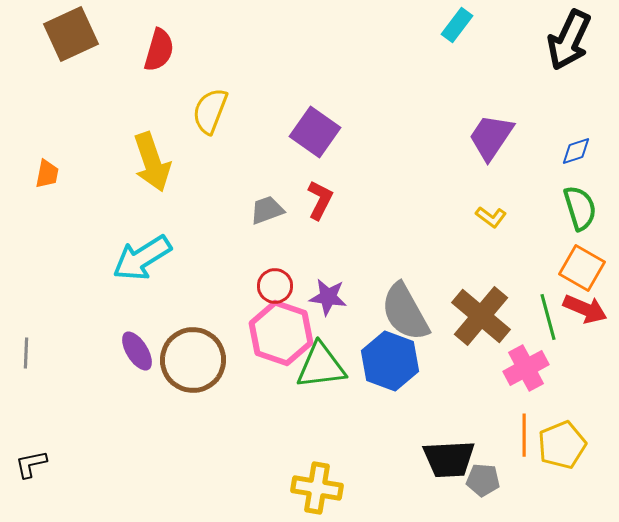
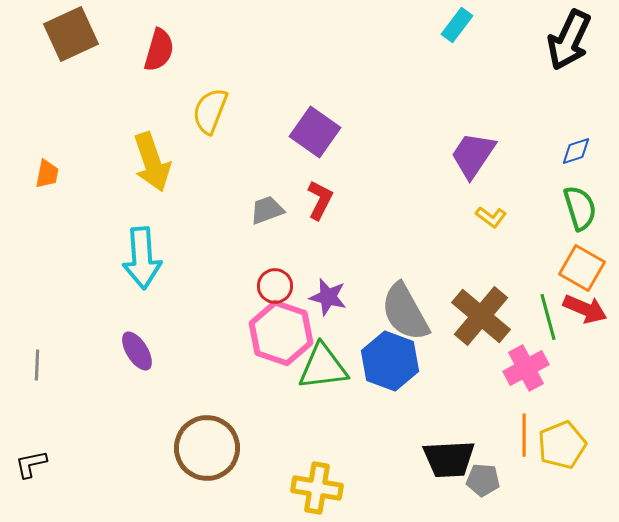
purple trapezoid: moved 18 px left, 18 px down
cyan arrow: rotated 62 degrees counterclockwise
purple star: rotated 6 degrees clockwise
gray line: moved 11 px right, 12 px down
brown circle: moved 14 px right, 88 px down
green triangle: moved 2 px right, 1 px down
